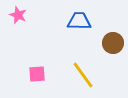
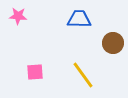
pink star: moved 1 px down; rotated 18 degrees counterclockwise
blue trapezoid: moved 2 px up
pink square: moved 2 px left, 2 px up
